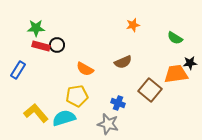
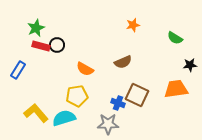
green star: rotated 24 degrees counterclockwise
black star: moved 2 px down
orange trapezoid: moved 15 px down
brown square: moved 13 px left, 5 px down; rotated 15 degrees counterclockwise
gray star: rotated 15 degrees counterclockwise
